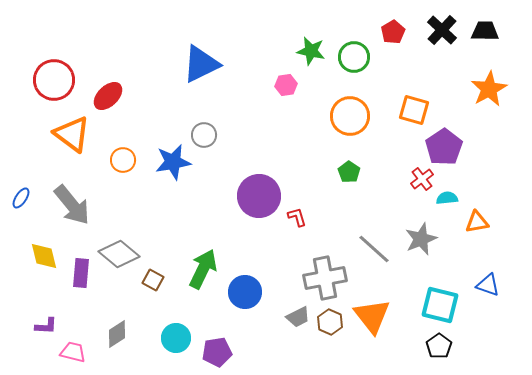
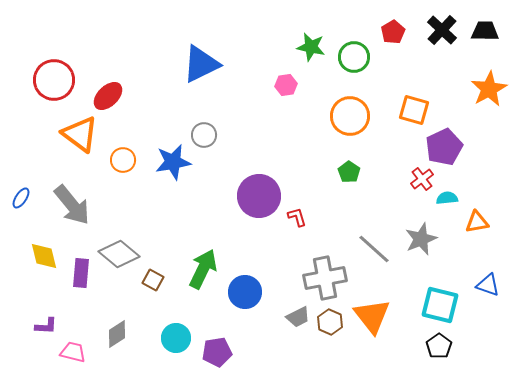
green star at (311, 51): moved 4 px up
orange triangle at (72, 134): moved 8 px right
purple pentagon at (444, 147): rotated 9 degrees clockwise
